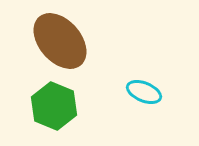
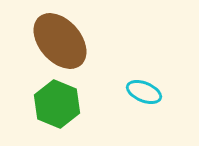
green hexagon: moved 3 px right, 2 px up
